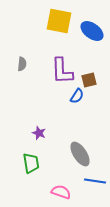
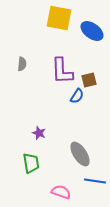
yellow square: moved 3 px up
